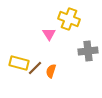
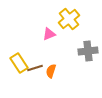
yellow cross: rotated 30 degrees clockwise
pink triangle: rotated 40 degrees clockwise
yellow rectangle: rotated 42 degrees clockwise
brown line: rotated 28 degrees clockwise
